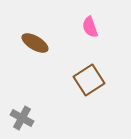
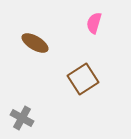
pink semicircle: moved 4 px right, 4 px up; rotated 35 degrees clockwise
brown square: moved 6 px left, 1 px up
